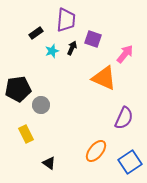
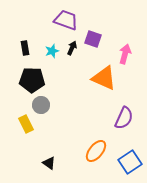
purple trapezoid: rotated 75 degrees counterclockwise
black rectangle: moved 11 px left, 15 px down; rotated 64 degrees counterclockwise
pink arrow: rotated 24 degrees counterclockwise
black pentagon: moved 14 px right, 9 px up; rotated 10 degrees clockwise
yellow rectangle: moved 10 px up
